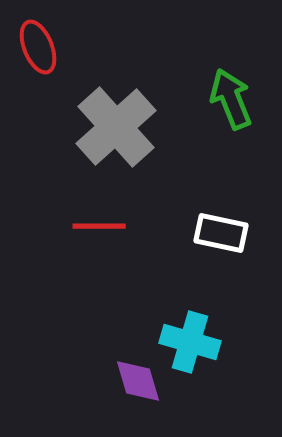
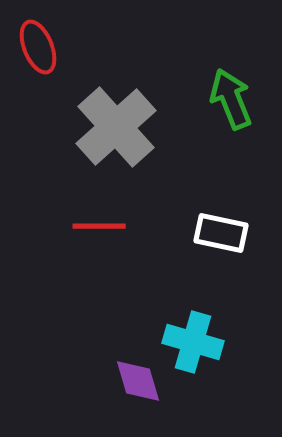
cyan cross: moved 3 px right
